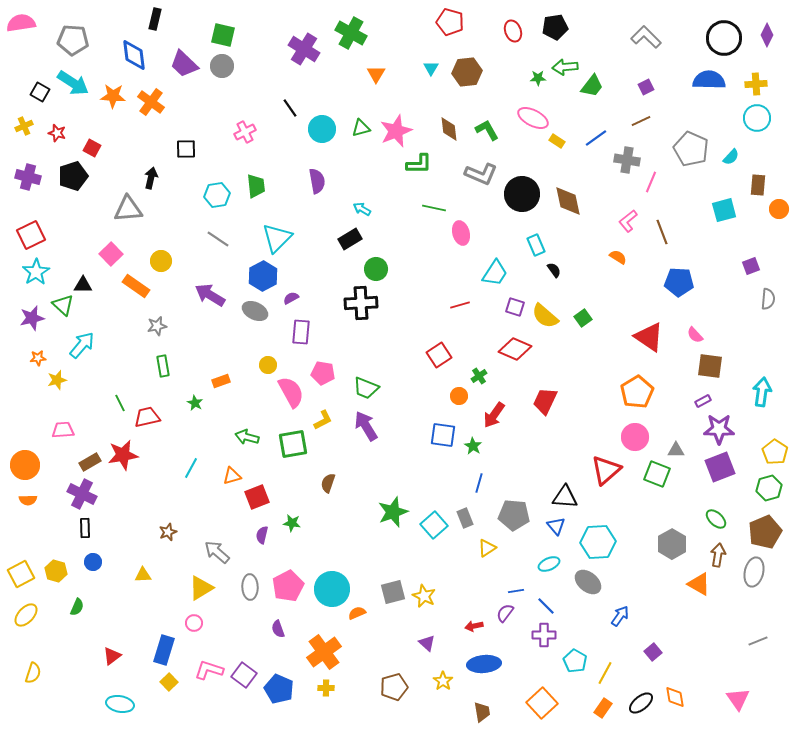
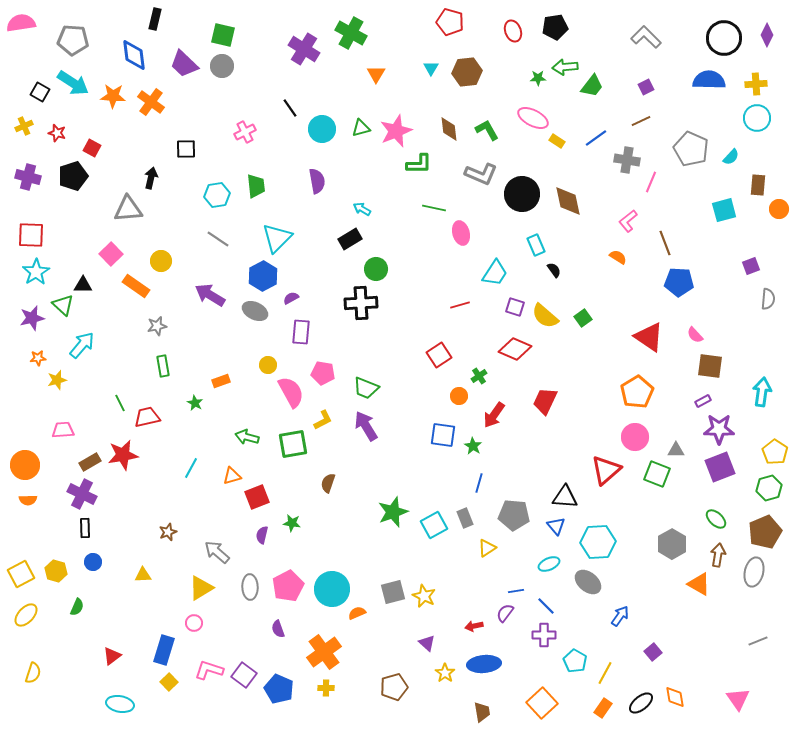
brown line at (662, 232): moved 3 px right, 11 px down
red square at (31, 235): rotated 28 degrees clockwise
cyan square at (434, 525): rotated 12 degrees clockwise
yellow star at (443, 681): moved 2 px right, 8 px up
